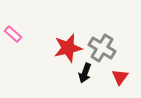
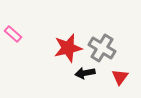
black arrow: rotated 60 degrees clockwise
